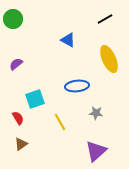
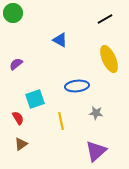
green circle: moved 6 px up
blue triangle: moved 8 px left
yellow line: moved 1 px right, 1 px up; rotated 18 degrees clockwise
